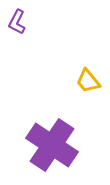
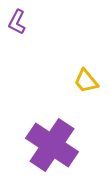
yellow trapezoid: moved 2 px left
